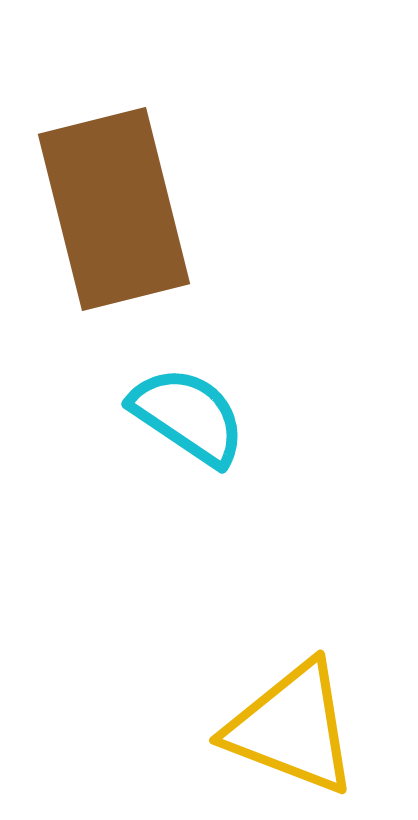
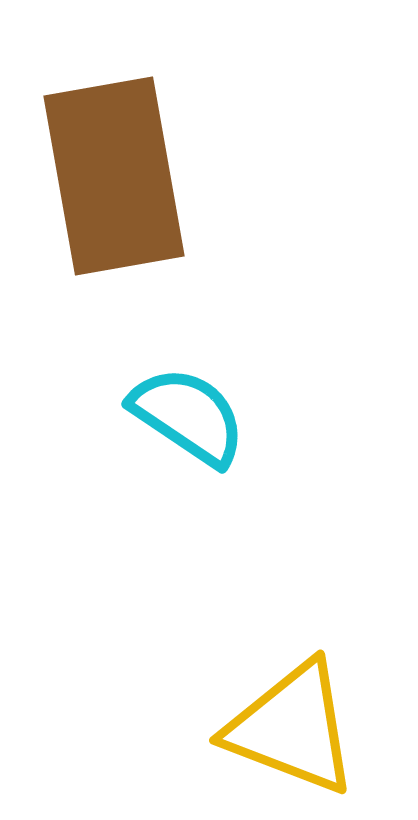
brown rectangle: moved 33 px up; rotated 4 degrees clockwise
